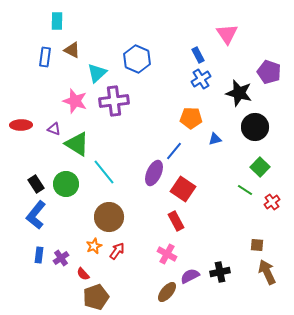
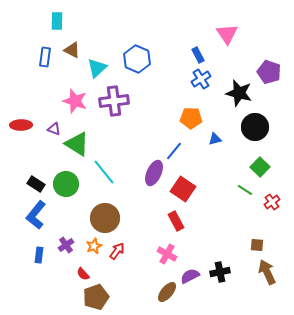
cyan triangle at (97, 73): moved 5 px up
black rectangle at (36, 184): rotated 24 degrees counterclockwise
brown circle at (109, 217): moved 4 px left, 1 px down
purple cross at (61, 258): moved 5 px right, 13 px up
